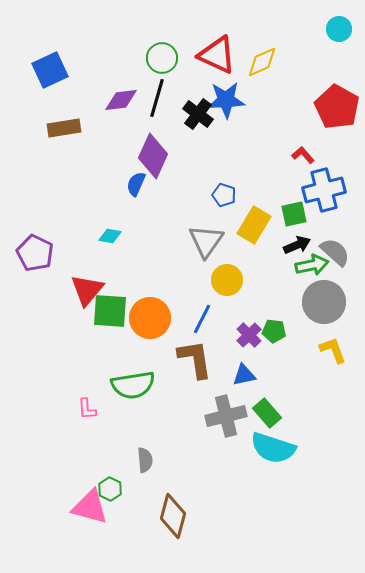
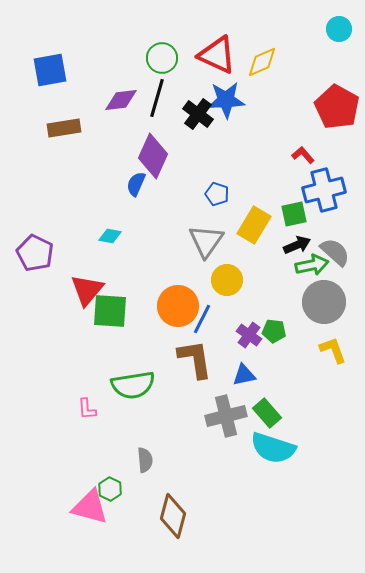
blue square at (50, 70): rotated 15 degrees clockwise
blue pentagon at (224, 195): moved 7 px left, 1 px up
orange circle at (150, 318): moved 28 px right, 12 px up
purple cross at (249, 335): rotated 10 degrees counterclockwise
